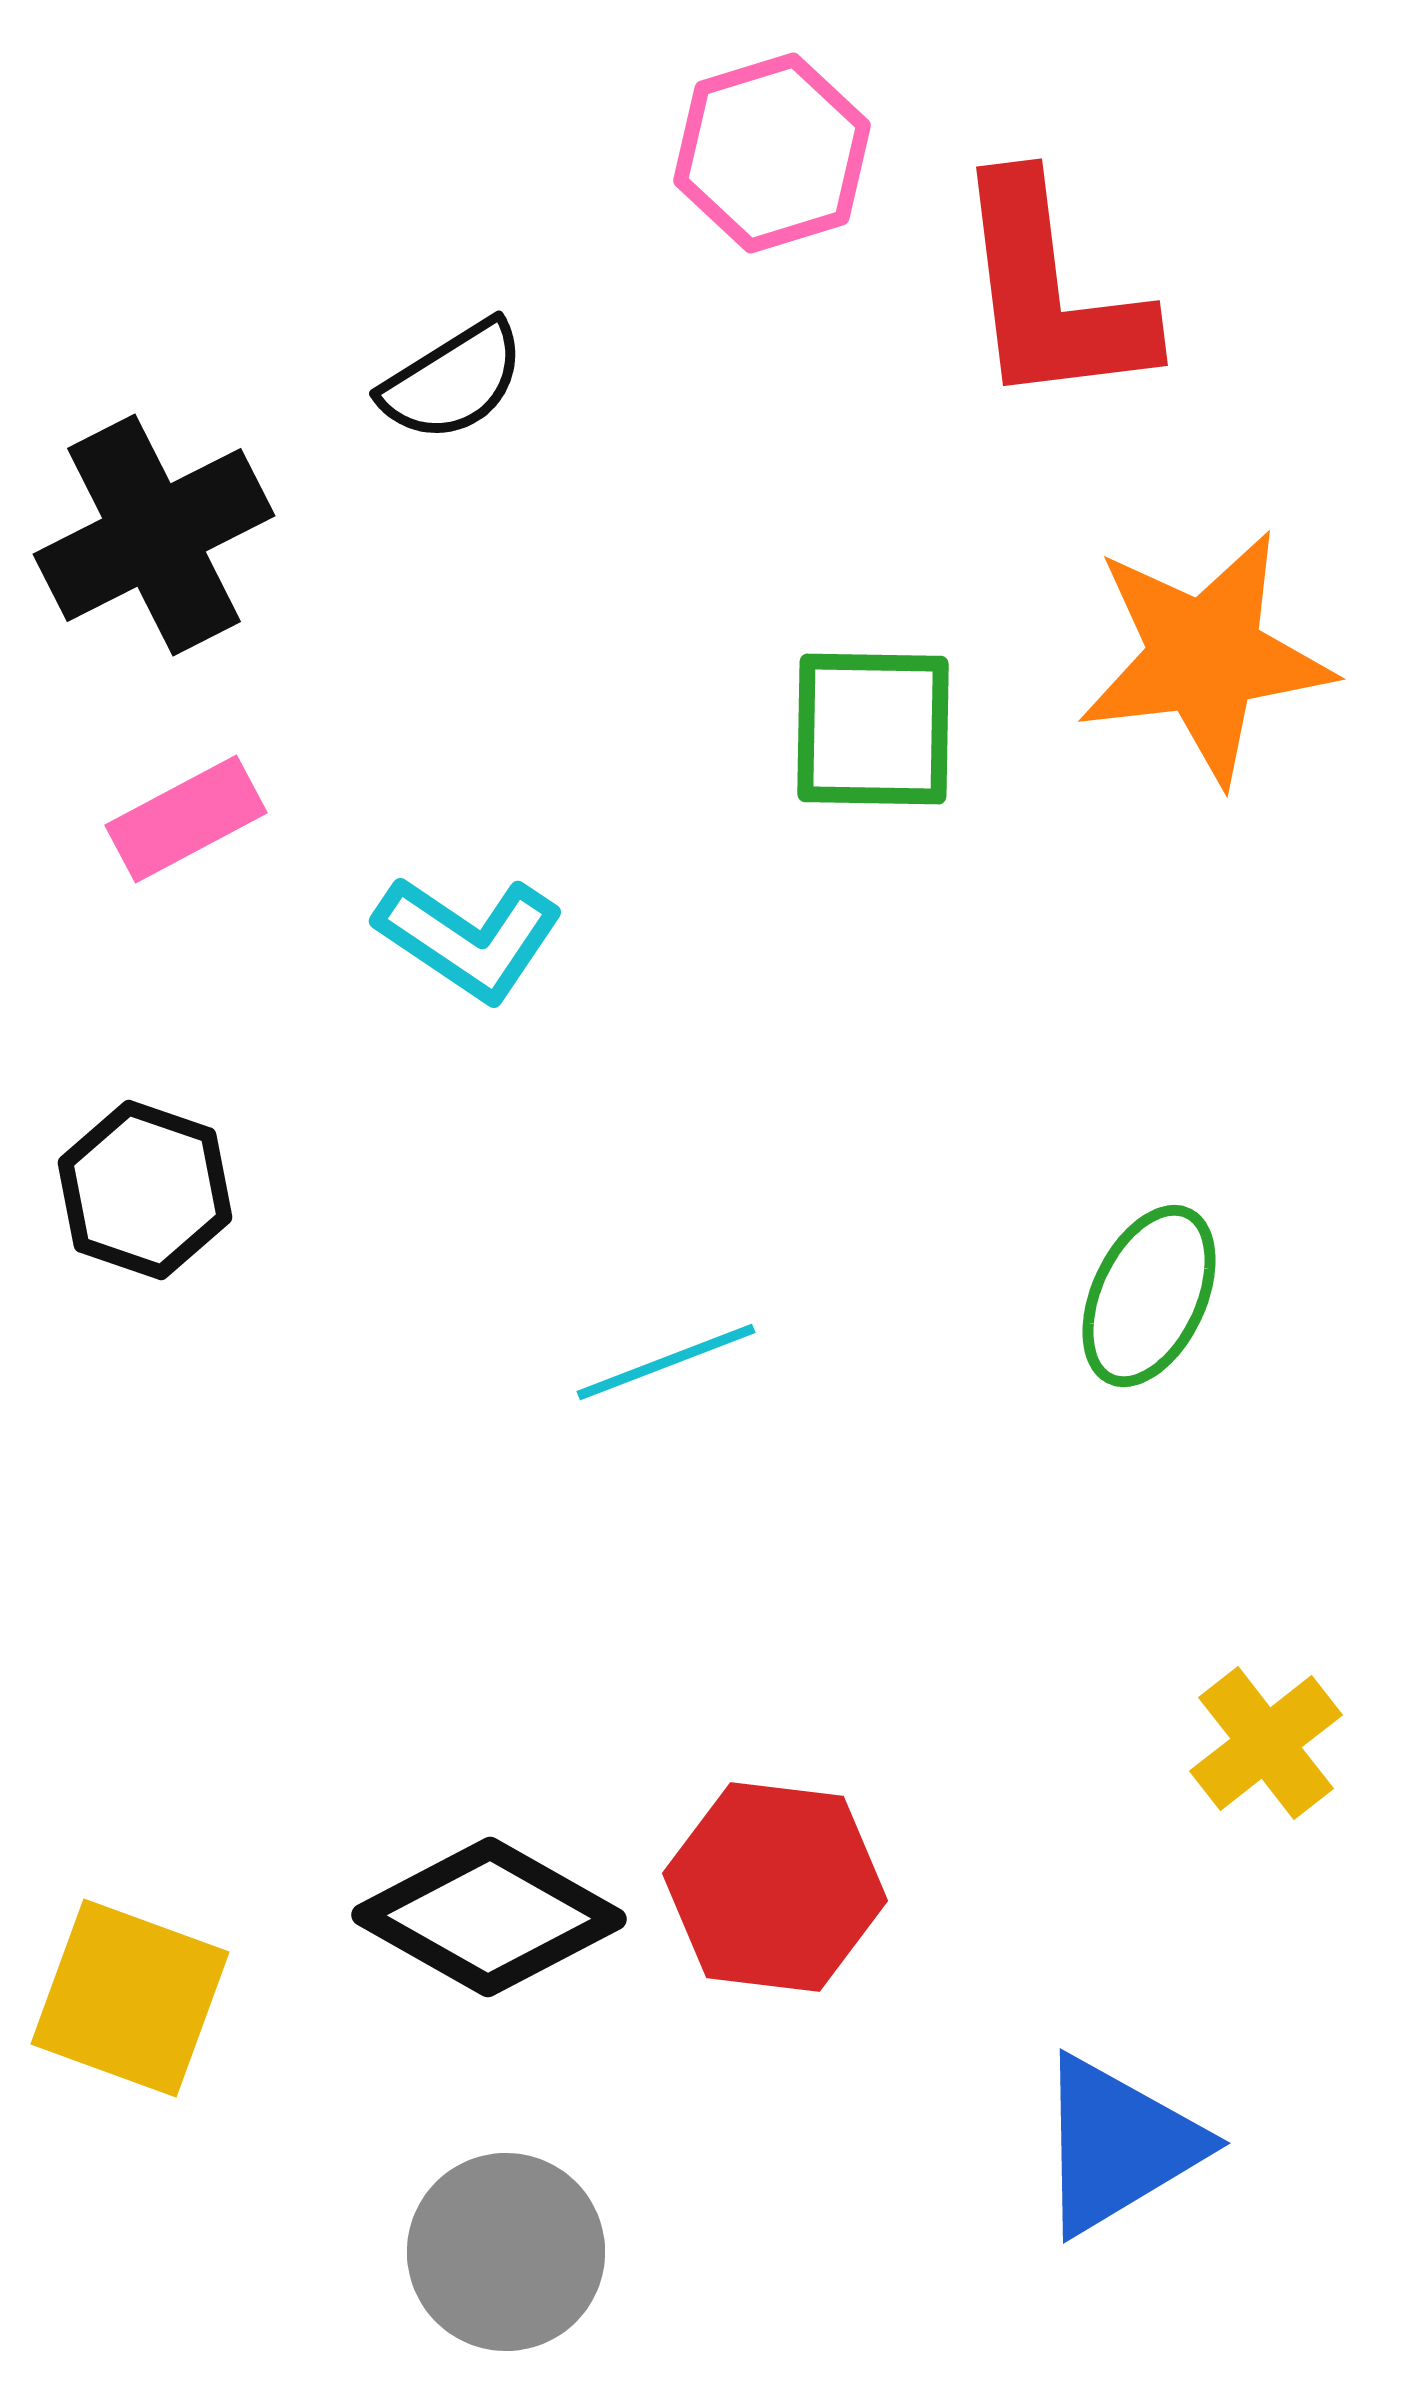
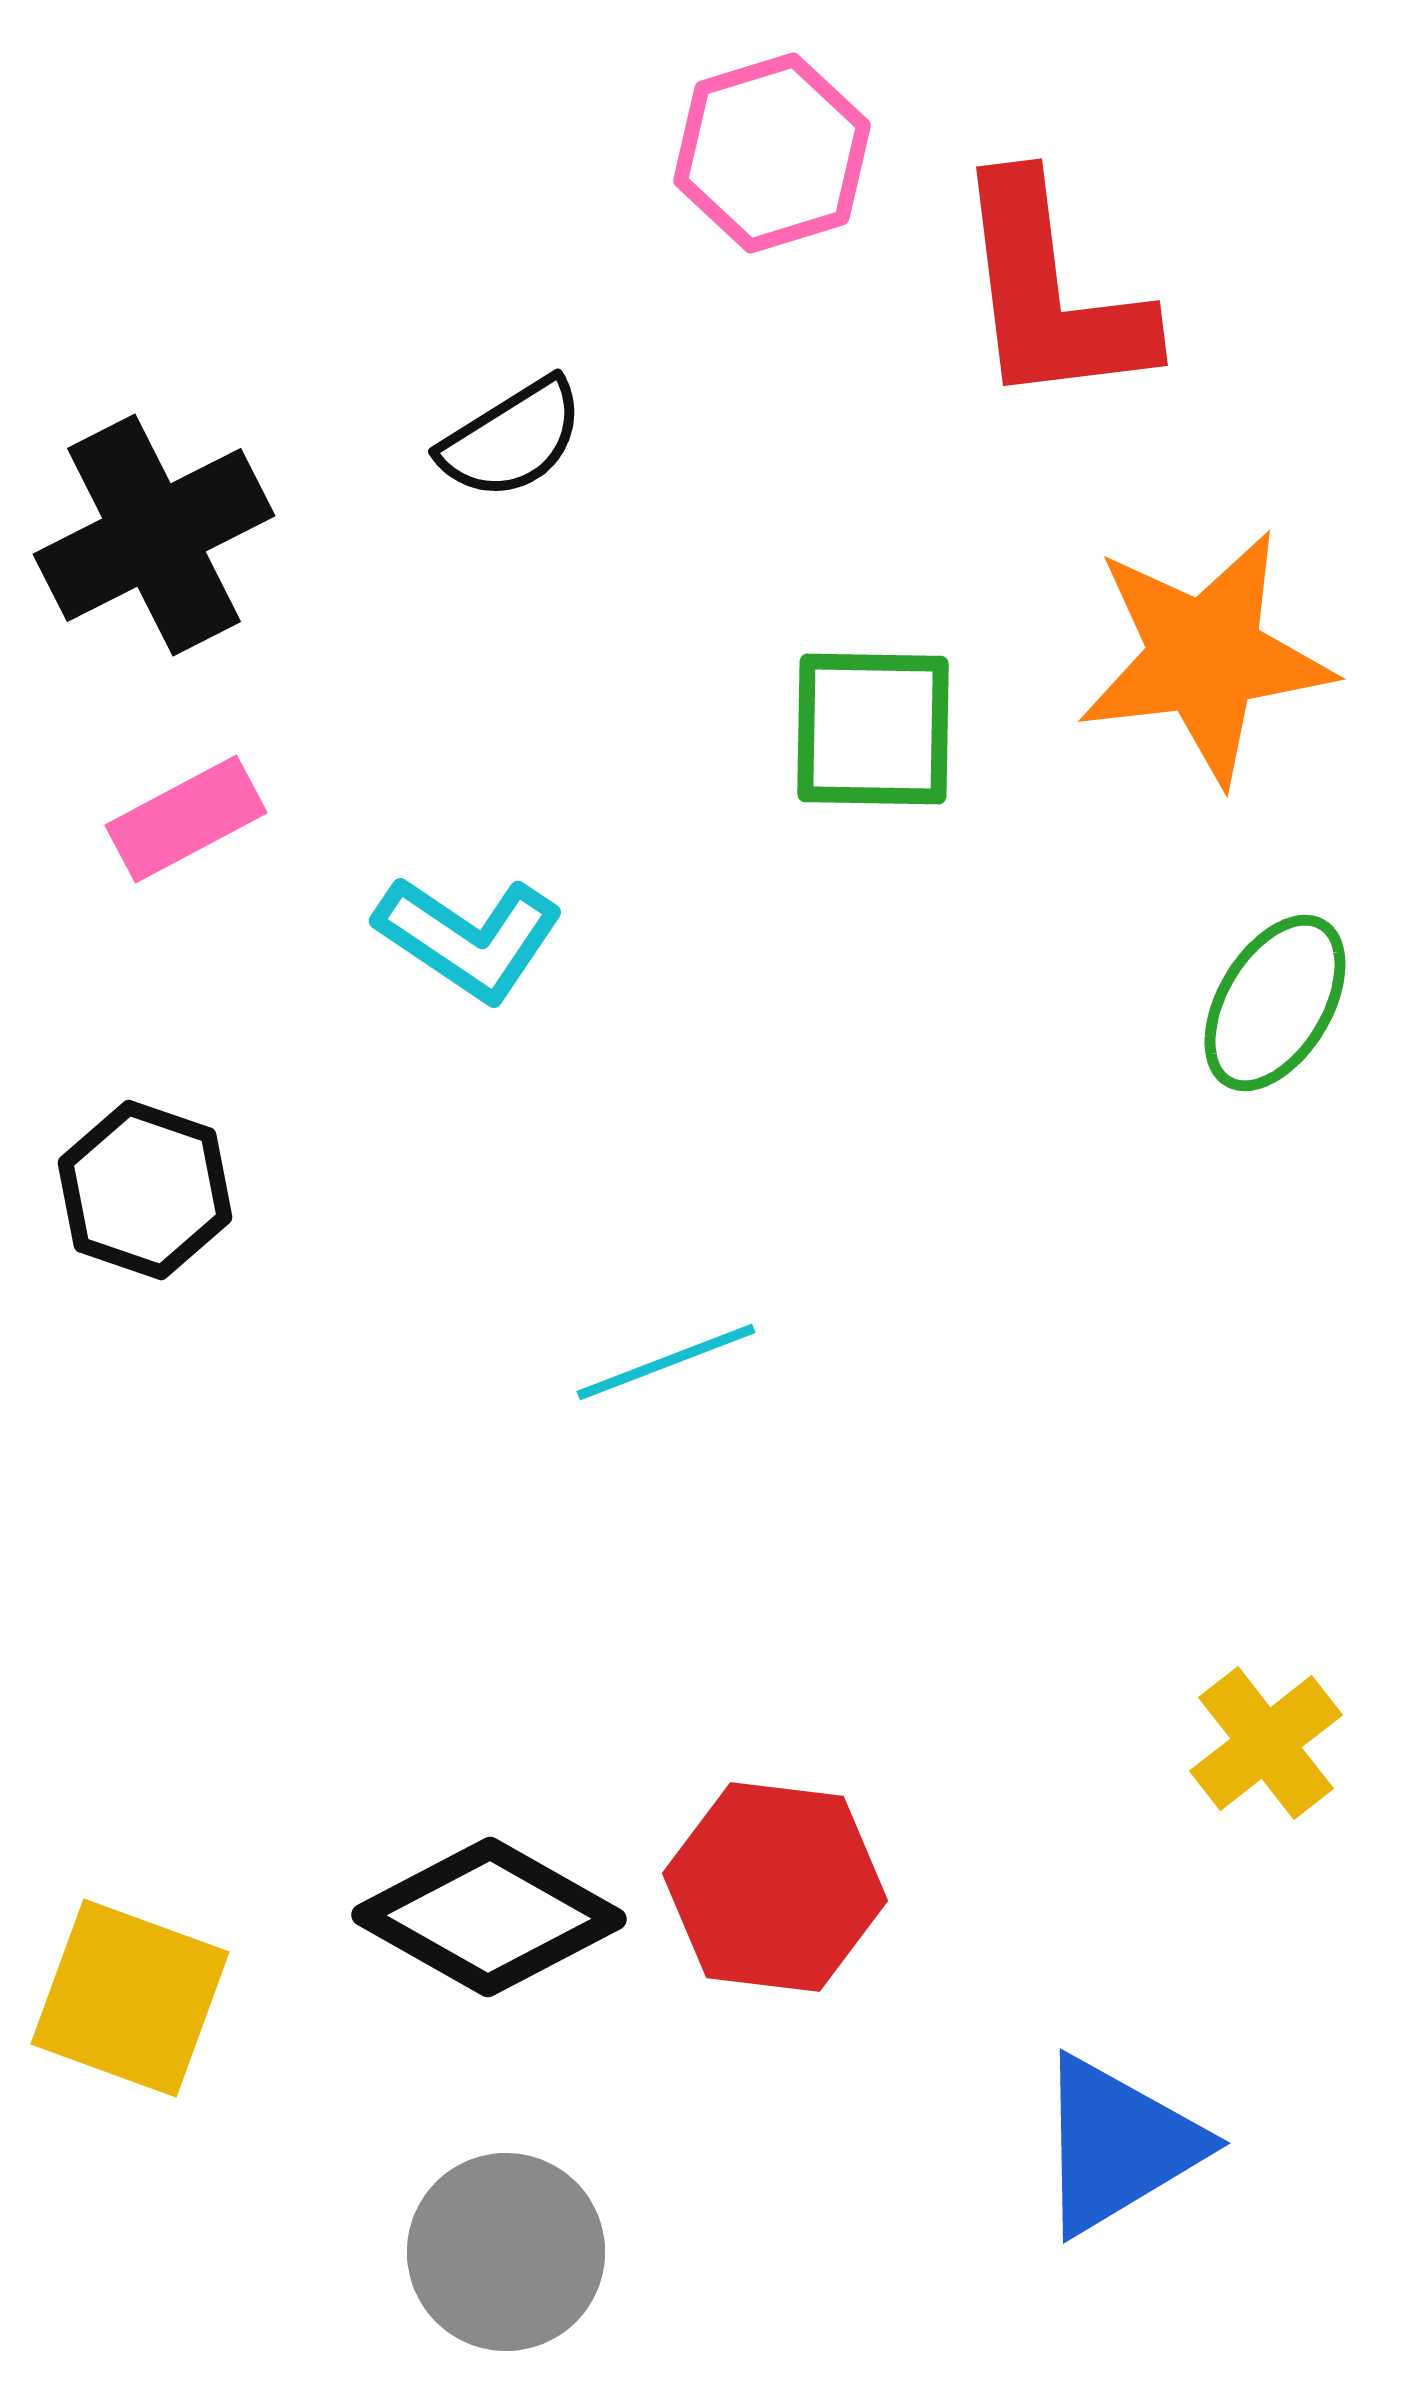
black semicircle: moved 59 px right, 58 px down
green ellipse: moved 126 px right, 293 px up; rotated 6 degrees clockwise
